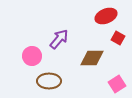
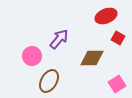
brown ellipse: rotated 60 degrees counterclockwise
